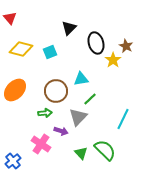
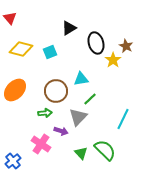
black triangle: rotated 14 degrees clockwise
